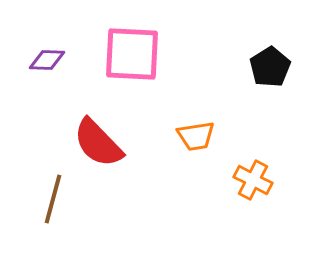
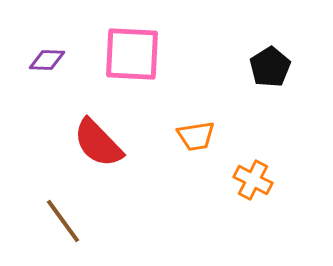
brown line: moved 10 px right, 22 px down; rotated 51 degrees counterclockwise
